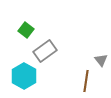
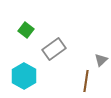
gray rectangle: moved 9 px right, 2 px up
gray triangle: rotated 24 degrees clockwise
